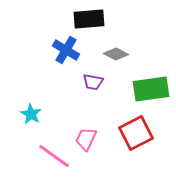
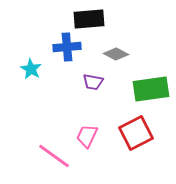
blue cross: moved 1 px right, 3 px up; rotated 36 degrees counterclockwise
cyan star: moved 45 px up
pink trapezoid: moved 1 px right, 3 px up
